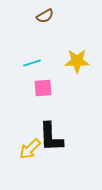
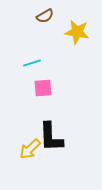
yellow star: moved 29 px up; rotated 10 degrees clockwise
